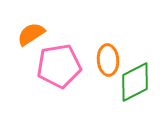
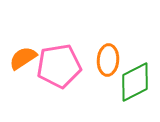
orange semicircle: moved 8 px left, 24 px down
orange ellipse: rotated 8 degrees clockwise
